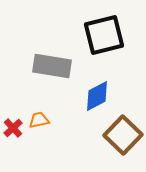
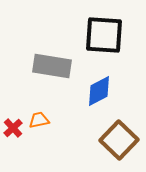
black square: rotated 18 degrees clockwise
blue diamond: moved 2 px right, 5 px up
brown square: moved 4 px left, 5 px down
